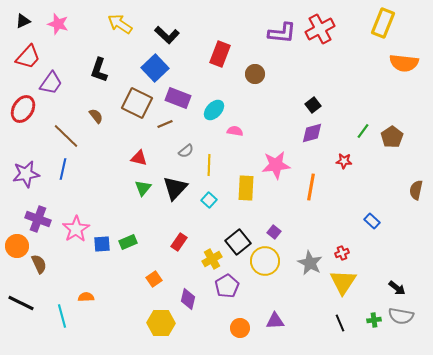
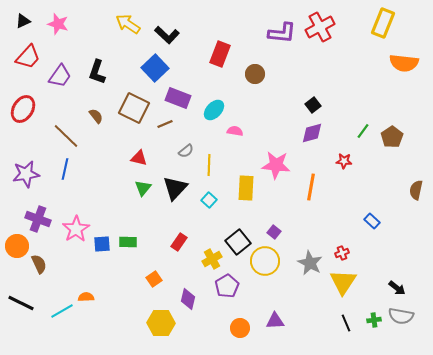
yellow arrow at (120, 24): moved 8 px right
red cross at (320, 29): moved 2 px up
black L-shape at (99, 70): moved 2 px left, 2 px down
purple trapezoid at (51, 83): moved 9 px right, 7 px up
brown square at (137, 103): moved 3 px left, 5 px down
pink star at (276, 165): rotated 12 degrees clockwise
blue line at (63, 169): moved 2 px right
green rectangle at (128, 242): rotated 24 degrees clockwise
cyan line at (62, 316): moved 5 px up; rotated 75 degrees clockwise
black line at (340, 323): moved 6 px right
